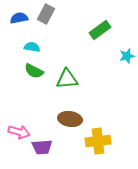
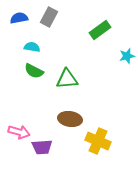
gray rectangle: moved 3 px right, 3 px down
yellow cross: rotated 30 degrees clockwise
